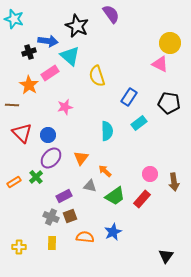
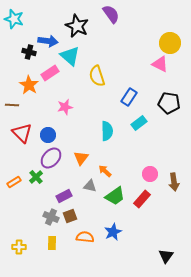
black cross: rotated 32 degrees clockwise
